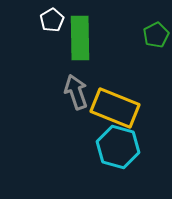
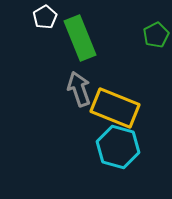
white pentagon: moved 7 px left, 3 px up
green rectangle: rotated 21 degrees counterclockwise
gray arrow: moved 3 px right, 3 px up
